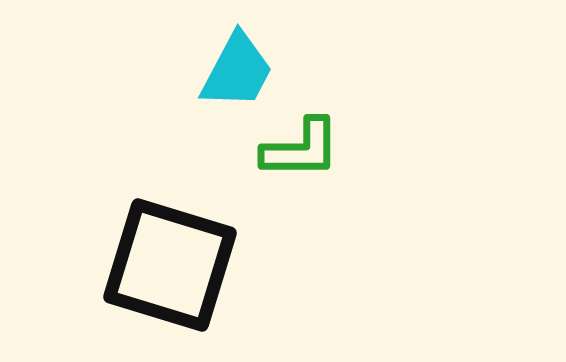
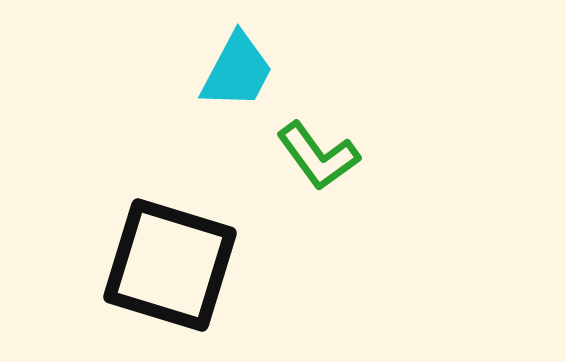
green L-shape: moved 17 px right, 7 px down; rotated 54 degrees clockwise
